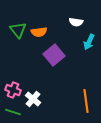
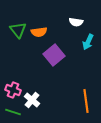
cyan arrow: moved 1 px left
white cross: moved 1 px left, 1 px down
